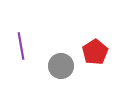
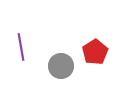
purple line: moved 1 px down
